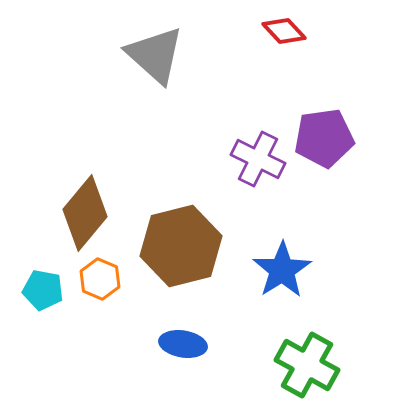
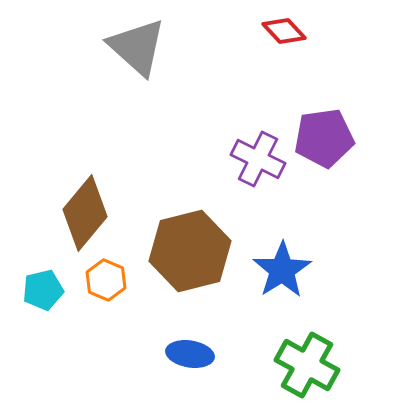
gray triangle: moved 18 px left, 8 px up
brown hexagon: moved 9 px right, 5 px down
orange hexagon: moved 6 px right, 1 px down
cyan pentagon: rotated 24 degrees counterclockwise
blue ellipse: moved 7 px right, 10 px down
